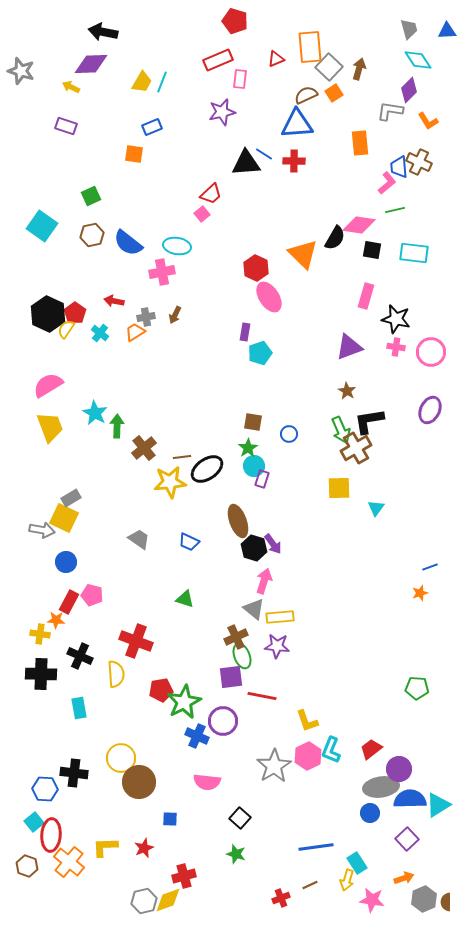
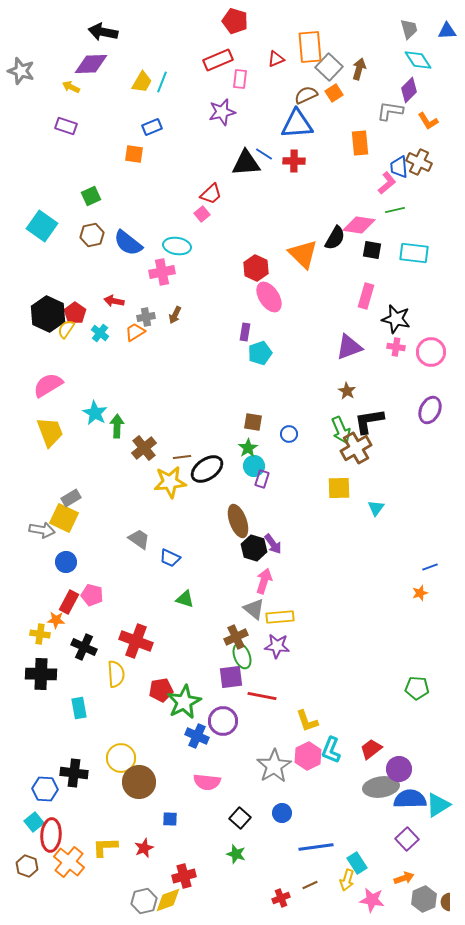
yellow trapezoid at (50, 427): moved 5 px down
blue trapezoid at (189, 542): moved 19 px left, 16 px down
black cross at (80, 656): moved 4 px right, 9 px up
blue circle at (370, 813): moved 88 px left
